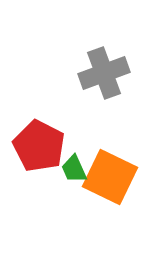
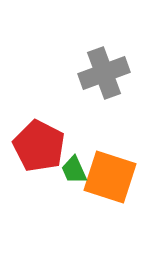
green trapezoid: moved 1 px down
orange square: rotated 8 degrees counterclockwise
